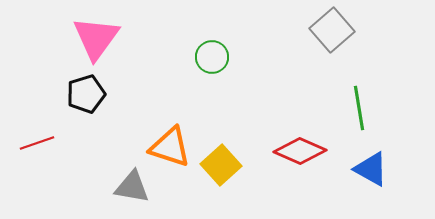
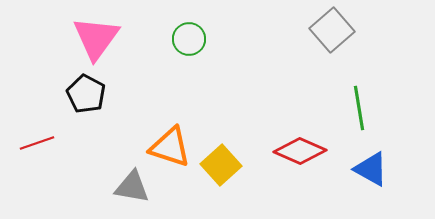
green circle: moved 23 px left, 18 px up
black pentagon: rotated 27 degrees counterclockwise
